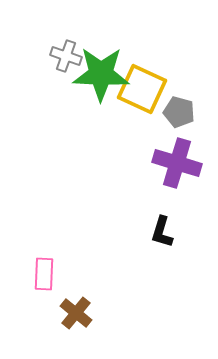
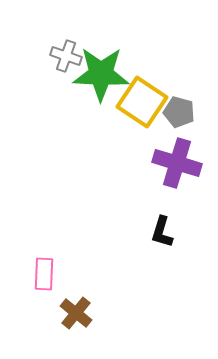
yellow square: moved 13 px down; rotated 9 degrees clockwise
